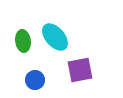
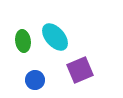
purple square: rotated 12 degrees counterclockwise
